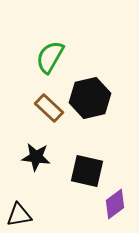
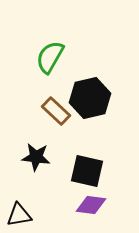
brown rectangle: moved 7 px right, 3 px down
purple diamond: moved 24 px left, 1 px down; rotated 44 degrees clockwise
